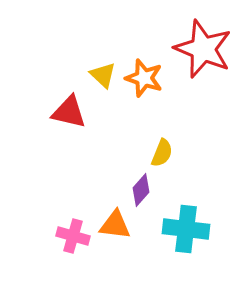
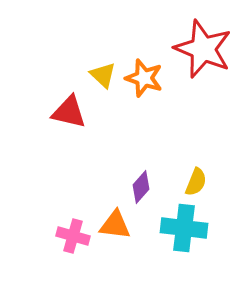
yellow semicircle: moved 34 px right, 29 px down
purple diamond: moved 3 px up
cyan cross: moved 2 px left, 1 px up
